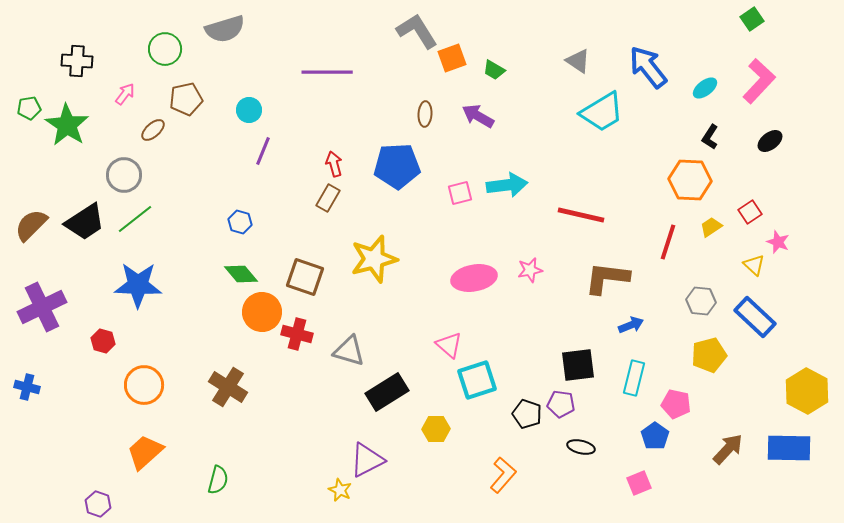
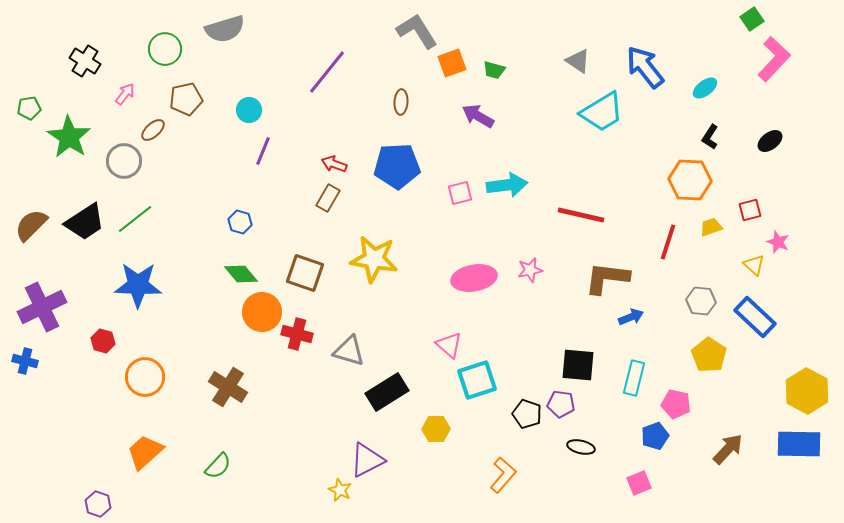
orange square at (452, 58): moved 5 px down
black cross at (77, 61): moved 8 px right; rotated 28 degrees clockwise
blue arrow at (648, 67): moved 3 px left
green trapezoid at (494, 70): rotated 15 degrees counterclockwise
purple line at (327, 72): rotated 51 degrees counterclockwise
pink L-shape at (759, 81): moved 15 px right, 22 px up
brown ellipse at (425, 114): moved 24 px left, 12 px up
green star at (67, 125): moved 2 px right, 12 px down
red arrow at (334, 164): rotated 55 degrees counterclockwise
gray circle at (124, 175): moved 14 px up
red square at (750, 212): moved 2 px up; rotated 20 degrees clockwise
yellow trapezoid at (711, 227): rotated 15 degrees clockwise
yellow star at (374, 259): rotated 24 degrees clockwise
brown square at (305, 277): moved 4 px up
blue arrow at (631, 325): moved 8 px up
yellow pentagon at (709, 355): rotated 24 degrees counterclockwise
black square at (578, 365): rotated 12 degrees clockwise
orange circle at (144, 385): moved 1 px right, 8 px up
blue cross at (27, 387): moved 2 px left, 26 px up
blue pentagon at (655, 436): rotated 16 degrees clockwise
blue rectangle at (789, 448): moved 10 px right, 4 px up
green semicircle at (218, 480): moved 14 px up; rotated 28 degrees clockwise
